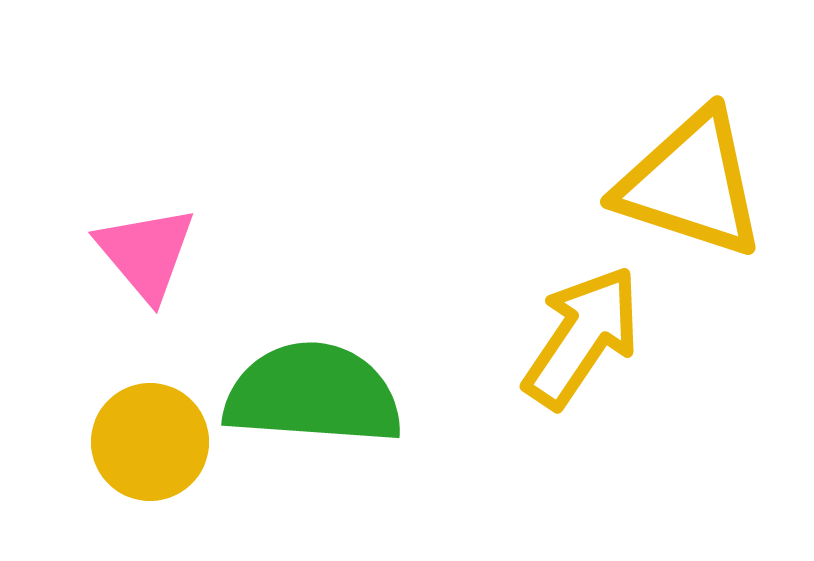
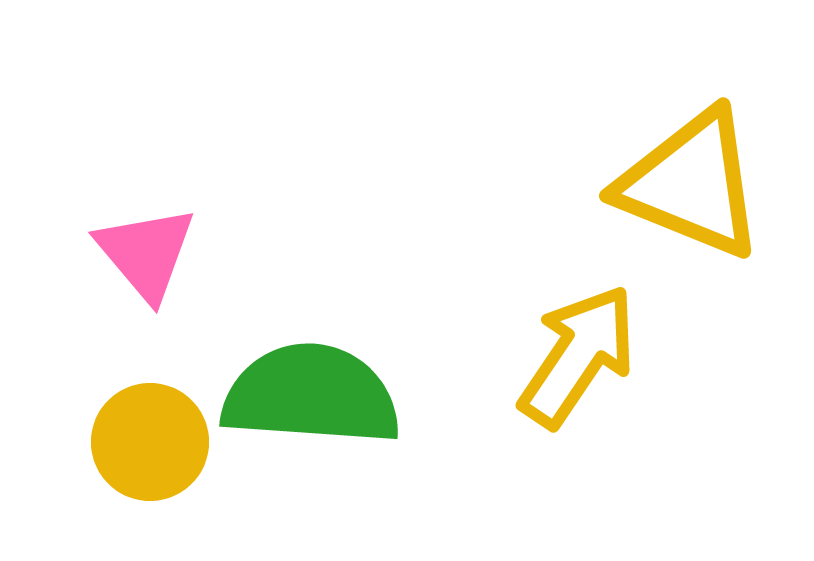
yellow triangle: rotated 4 degrees clockwise
yellow arrow: moved 4 px left, 19 px down
green semicircle: moved 2 px left, 1 px down
